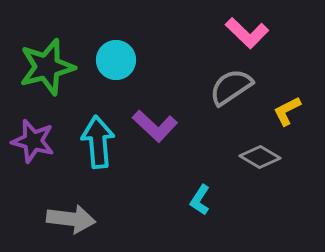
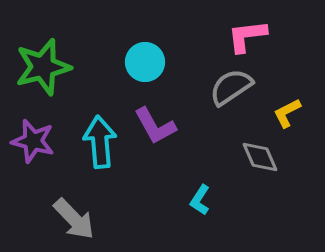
pink L-shape: moved 3 px down; rotated 129 degrees clockwise
cyan circle: moved 29 px right, 2 px down
green star: moved 4 px left
yellow L-shape: moved 2 px down
purple L-shape: rotated 18 degrees clockwise
cyan arrow: moved 2 px right
gray diamond: rotated 36 degrees clockwise
gray arrow: moved 3 px right; rotated 39 degrees clockwise
